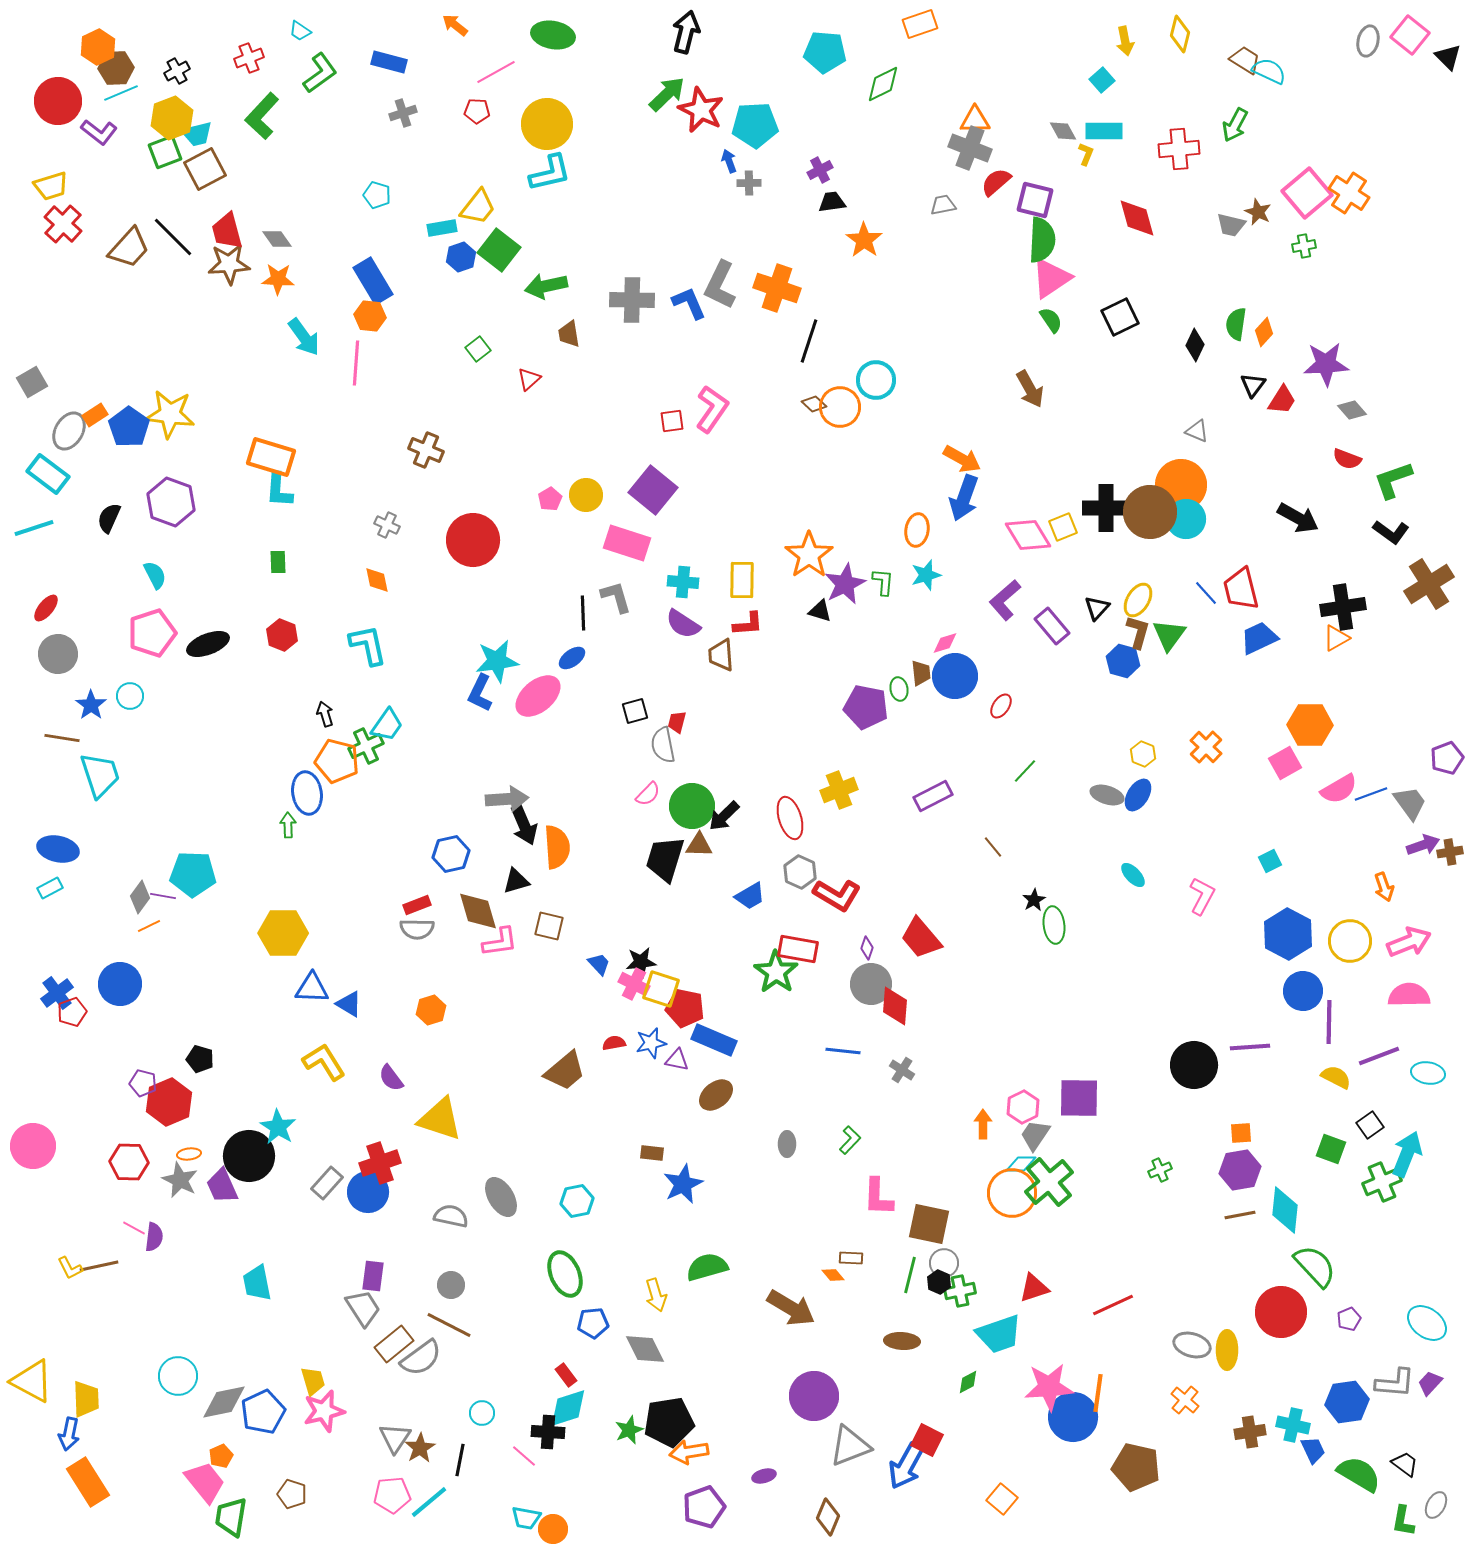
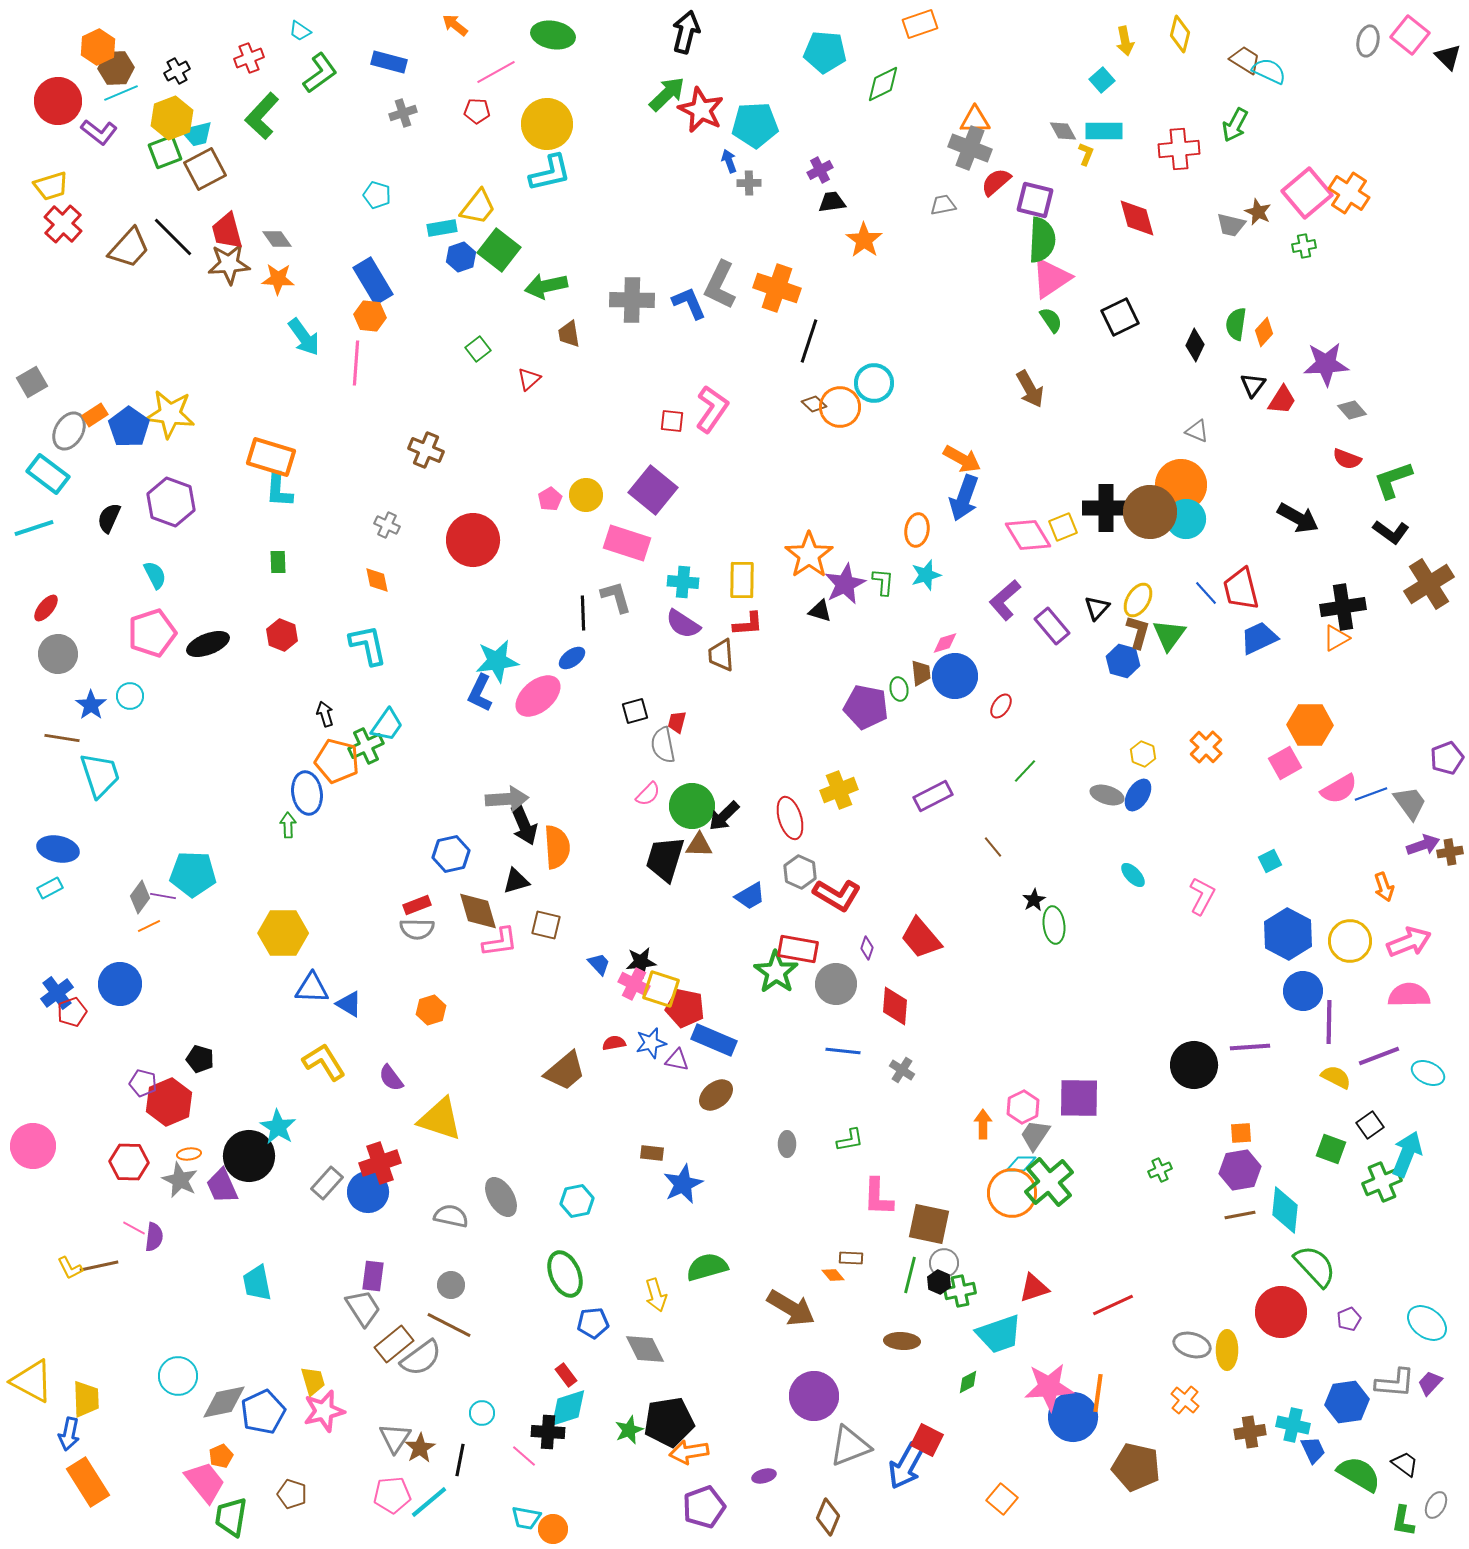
cyan circle at (876, 380): moved 2 px left, 3 px down
red square at (672, 421): rotated 15 degrees clockwise
brown square at (549, 926): moved 3 px left, 1 px up
gray circle at (871, 984): moved 35 px left
cyan ellipse at (1428, 1073): rotated 16 degrees clockwise
green L-shape at (850, 1140): rotated 36 degrees clockwise
